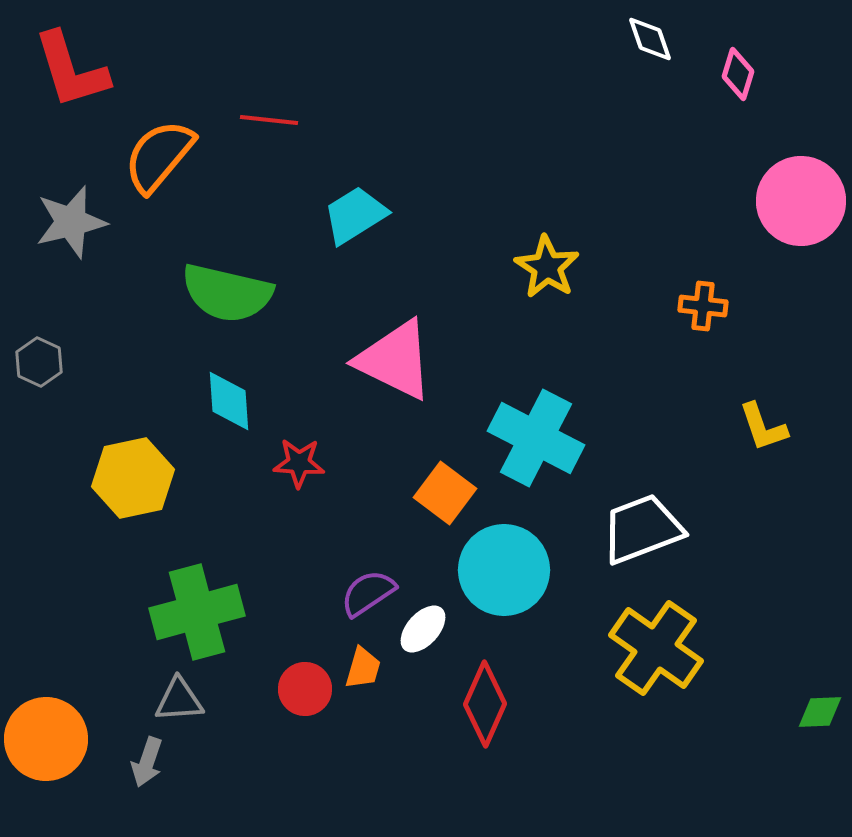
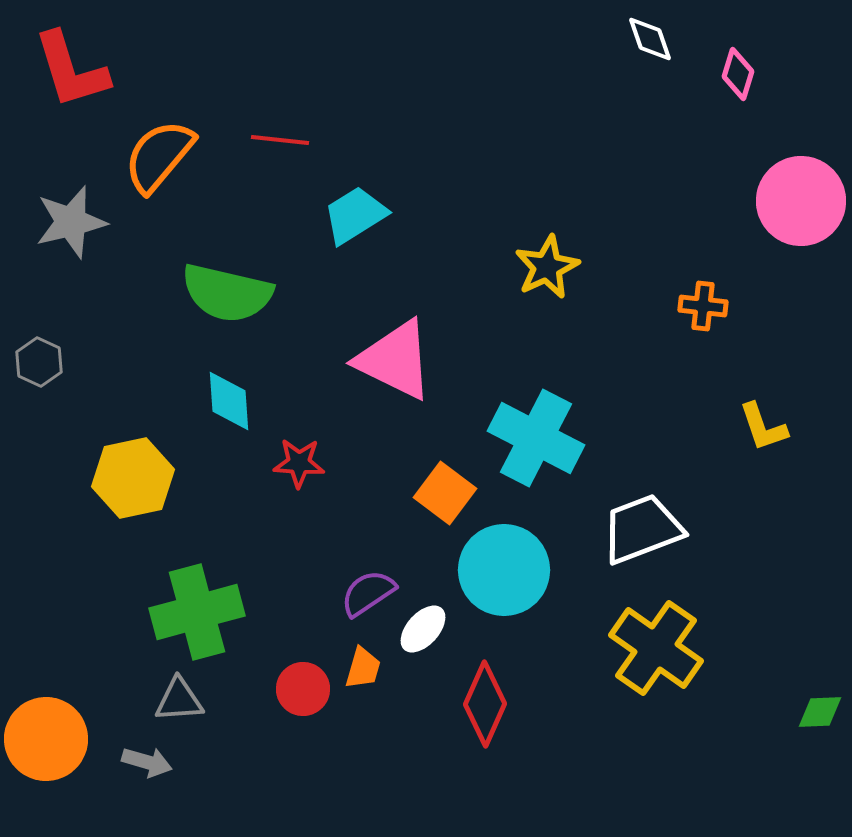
red line: moved 11 px right, 20 px down
yellow star: rotated 14 degrees clockwise
red circle: moved 2 px left
gray arrow: rotated 93 degrees counterclockwise
